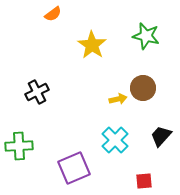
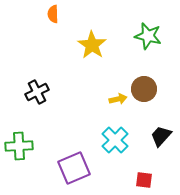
orange semicircle: rotated 126 degrees clockwise
green star: moved 2 px right
brown circle: moved 1 px right, 1 px down
red square: moved 1 px up; rotated 12 degrees clockwise
